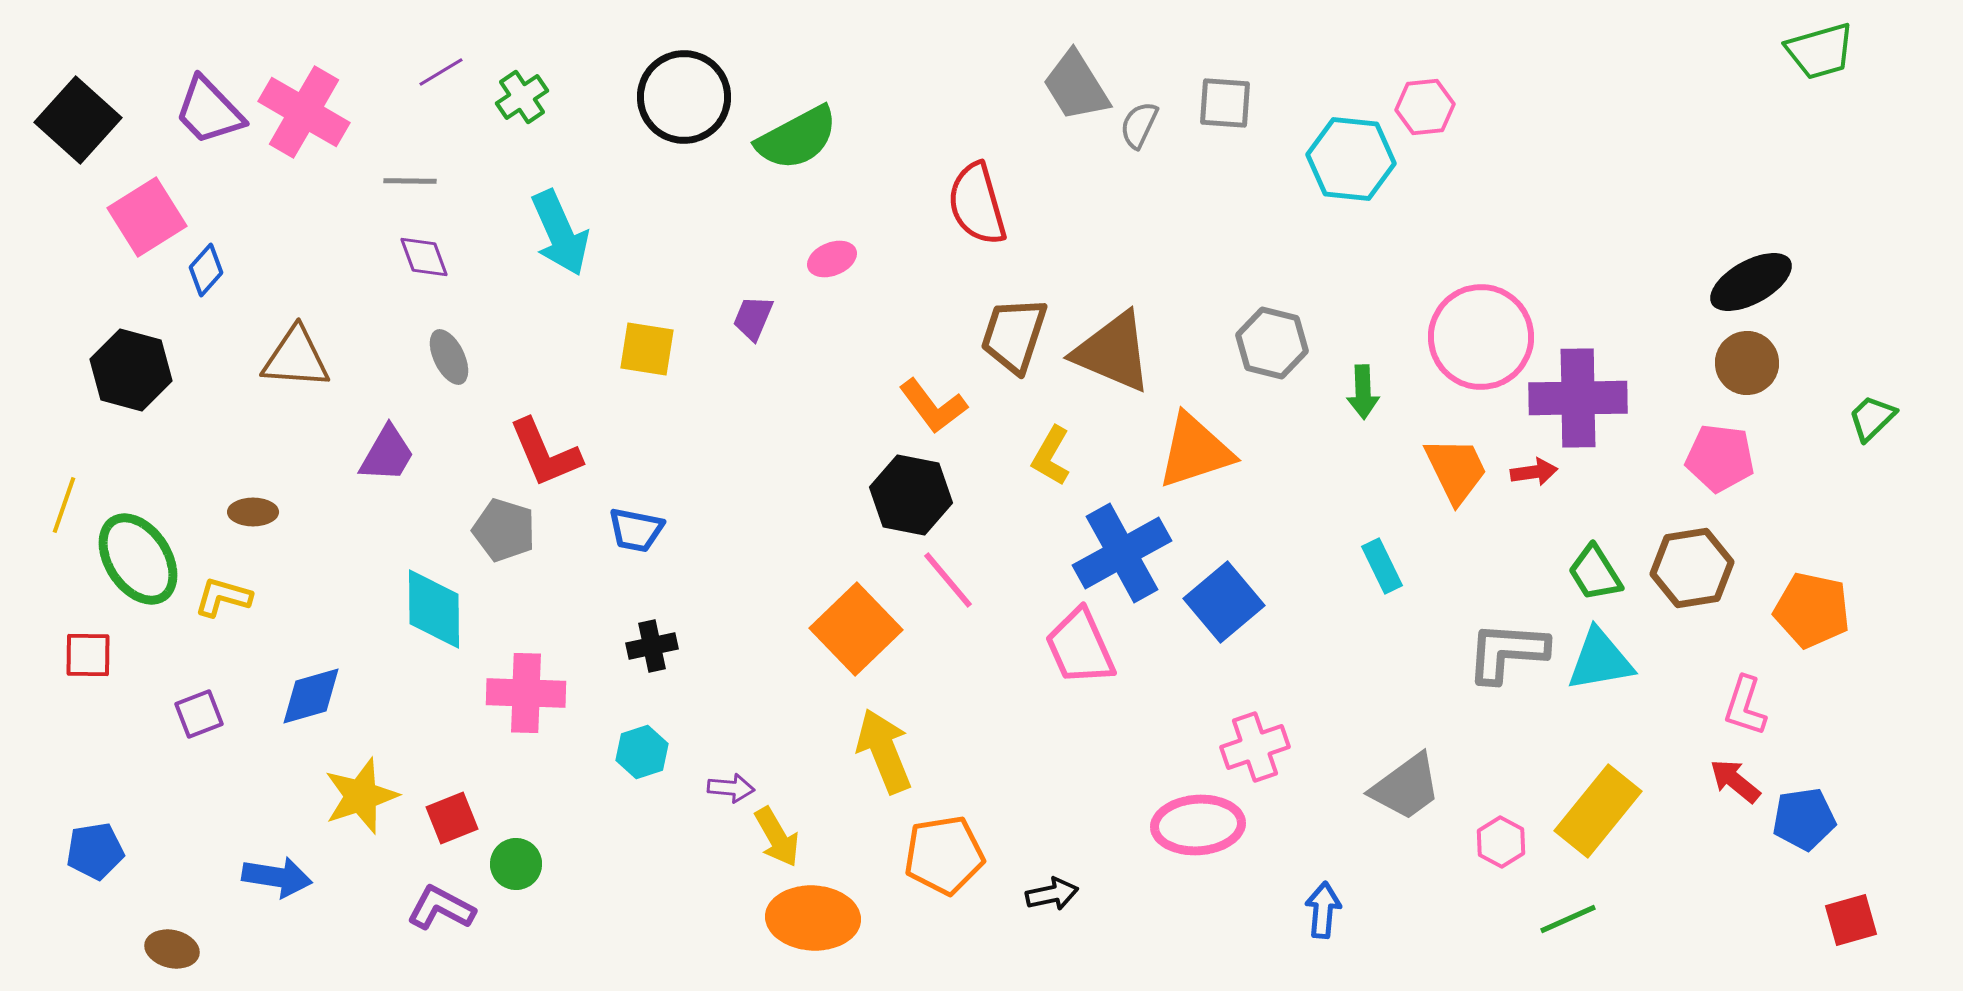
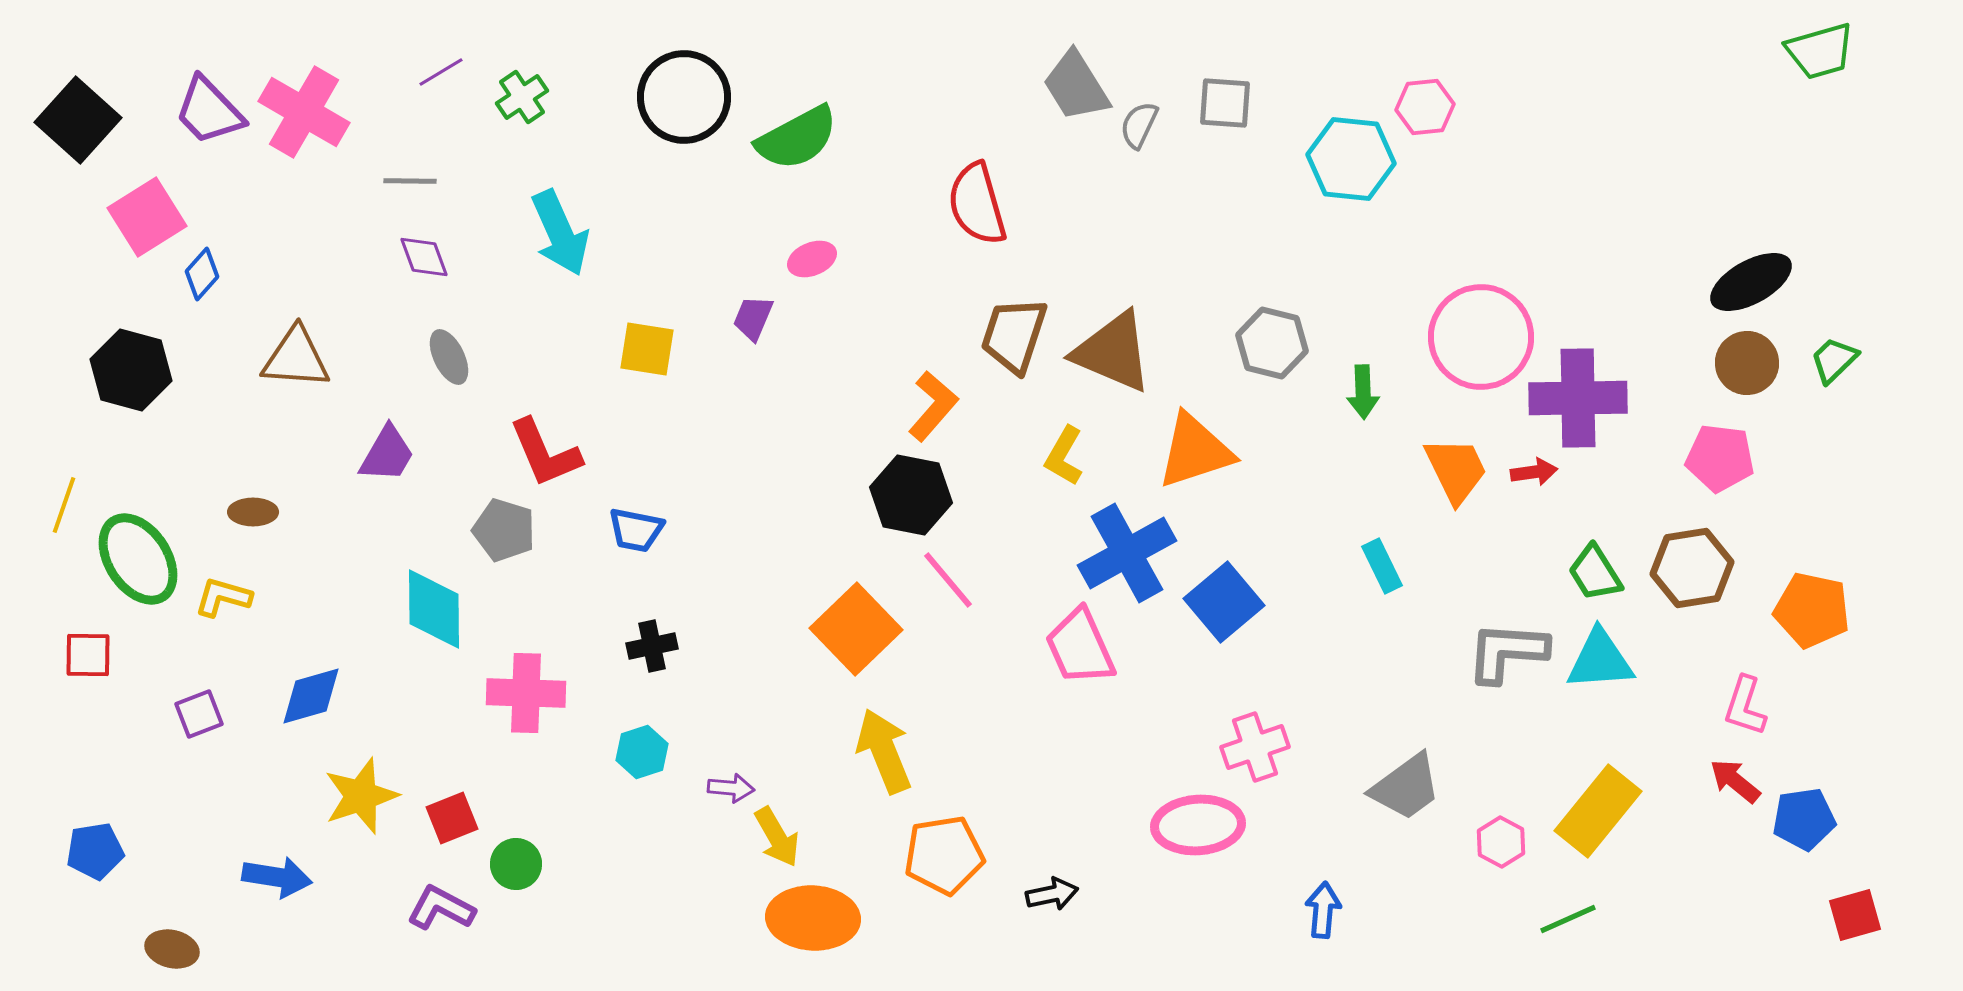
pink ellipse at (832, 259): moved 20 px left
blue diamond at (206, 270): moved 4 px left, 4 px down
orange L-shape at (933, 406): rotated 102 degrees counterclockwise
green trapezoid at (1872, 418): moved 38 px left, 58 px up
yellow L-shape at (1051, 456): moved 13 px right
blue cross at (1122, 553): moved 5 px right
cyan triangle at (1600, 660): rotated 6 degrees clockwise
red square at (1851, 920): moved 4 px right, 5 px up
